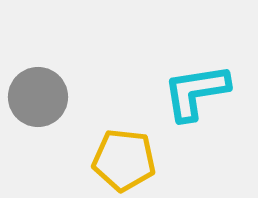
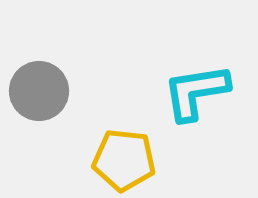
gray circle: moved 1 px right, 6 px up
